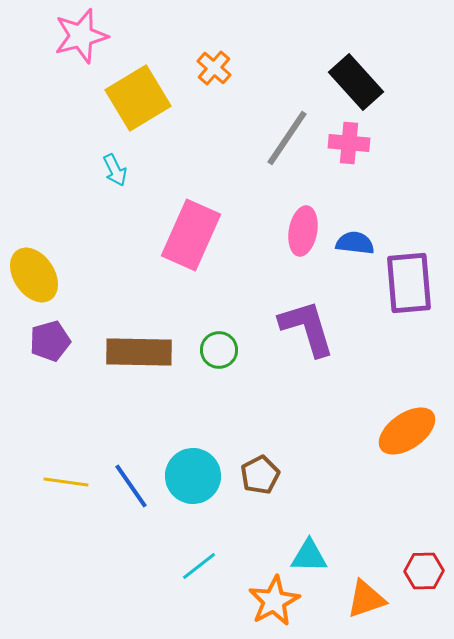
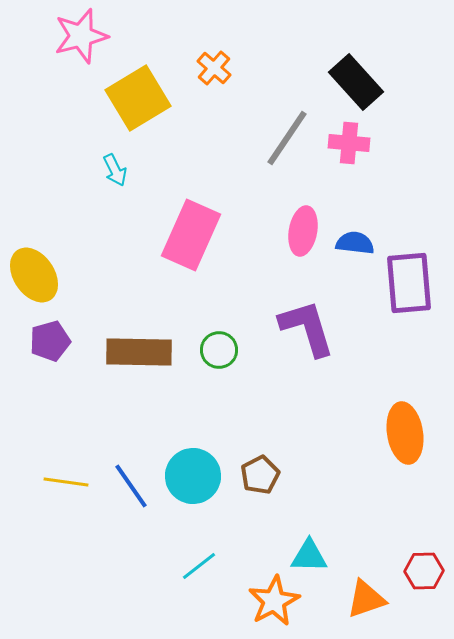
orange ellipse: moved 2 px left, 2 px down; rotated 64 degrees counterclockwise
